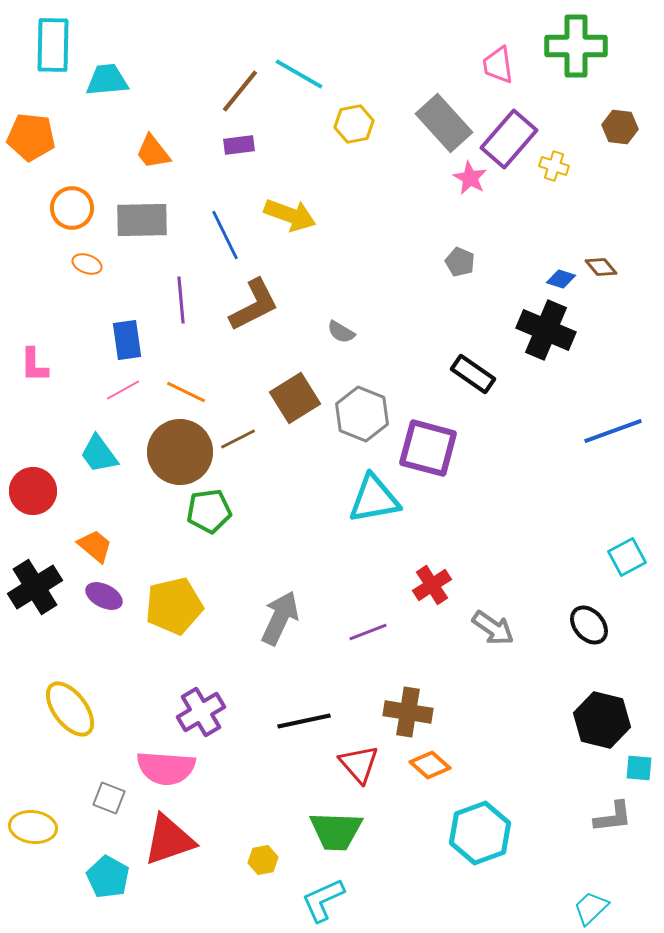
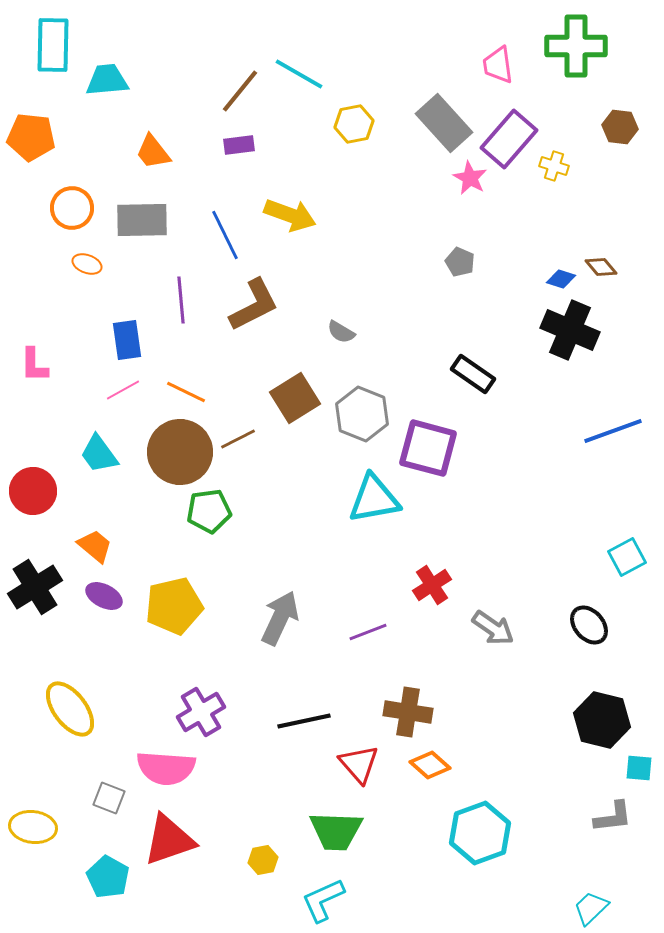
black cross at (546, 330): moved 24 px right
